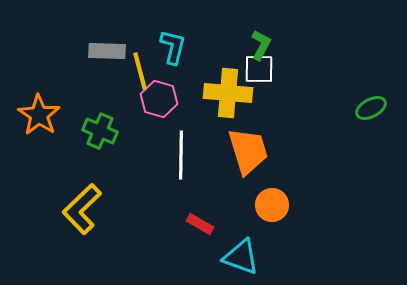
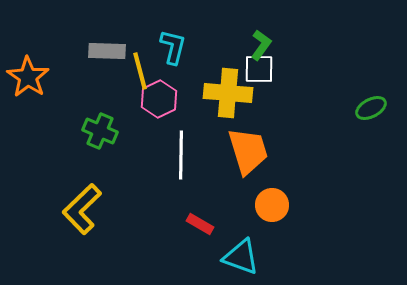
green L-shape: rotated 8 degrees clockwise
pink hexagon: rotated 18 degrees clockwise
orange star: moved 11 px left, 38 px up
